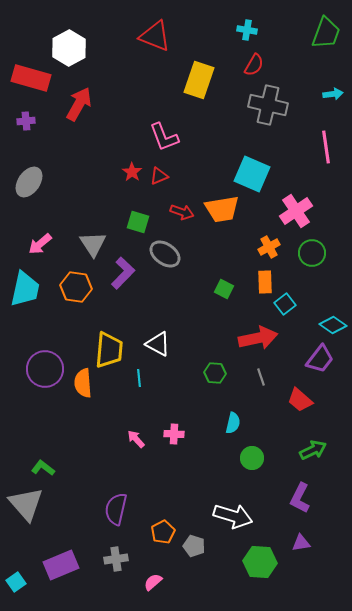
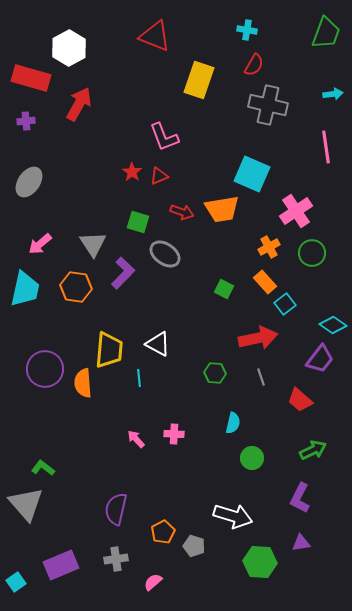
orange rectangle at (265, 282): rotated 40 degrees counterclockwise
